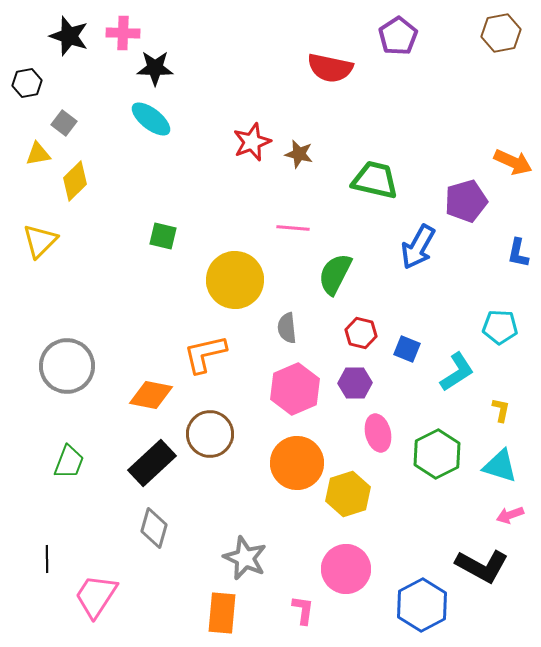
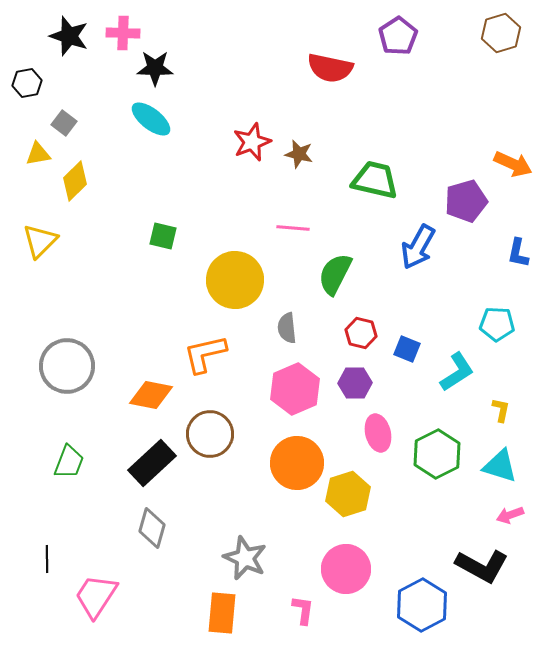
brown hexagon at (501, 33): rotated 6 degrees counterclockwise
orange arrow at (513, 162): moved 2 px down
cyan pentagon at (500, 327): moved 3 px left, 3 px up
gray diamond at (154, 528): moved 2 px left
